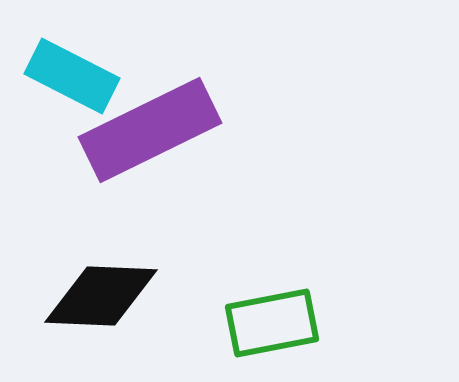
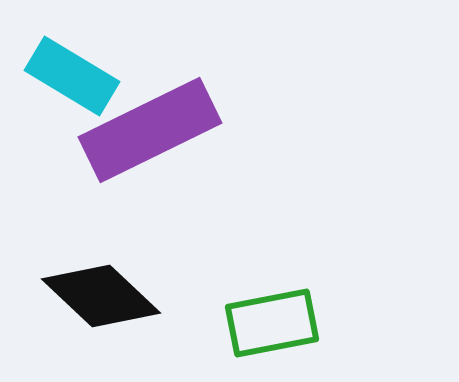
cyan rectangle: rotated 4 degrees clockwise
black diamond: rotated 41 degrees clockwise
